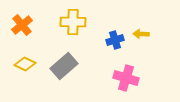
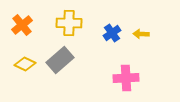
yellow cross: moved 4 px left, 1 px down
blue cross: moved 3 px left, 7 px up; rotated 18 degrees counterclockwise
gray rectangle: moved 4 px left, 6 px up
pink cross: rotated 20 degrees counterclockwise
